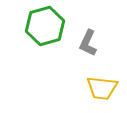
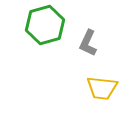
green hexagon: moved 1 px up
